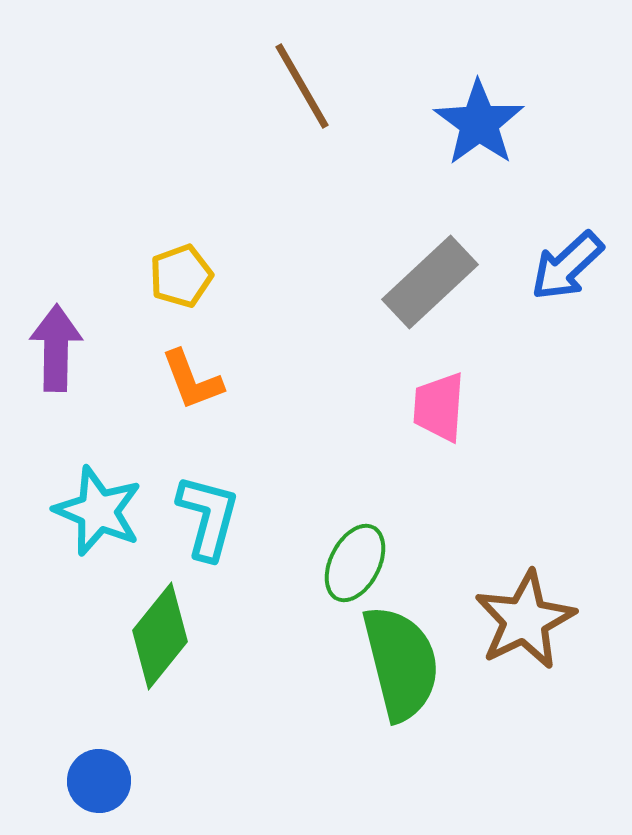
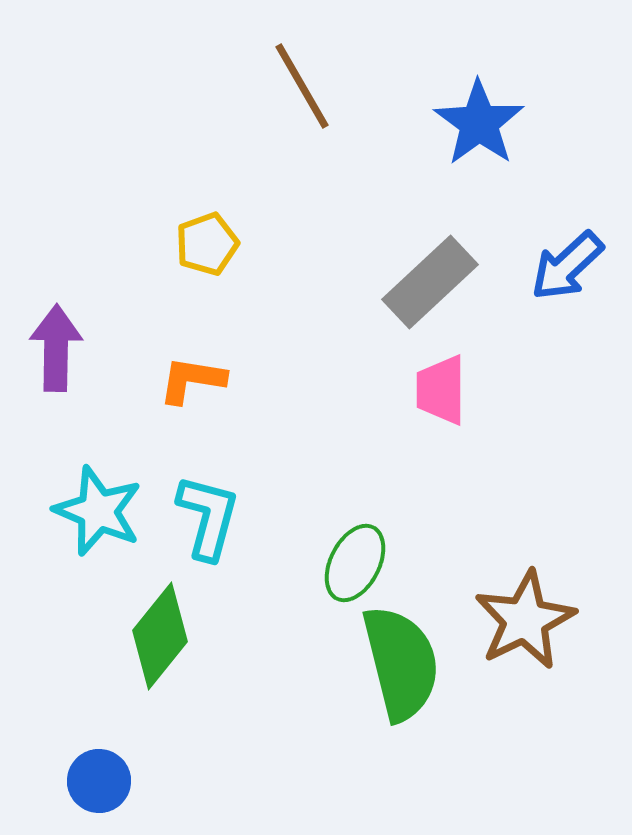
yellow pentagon: moved 26 px right, 32 px up
orange L-shape: rotated 120 degrees clockwise
pink trapezoid: moved 2 px right, 17 px up; rotated 4 degrees counterclockwise
